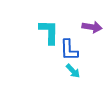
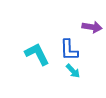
cyan L-shape: moved 12 px left, 22 px down; rotated 28 degrees counterclockwise
